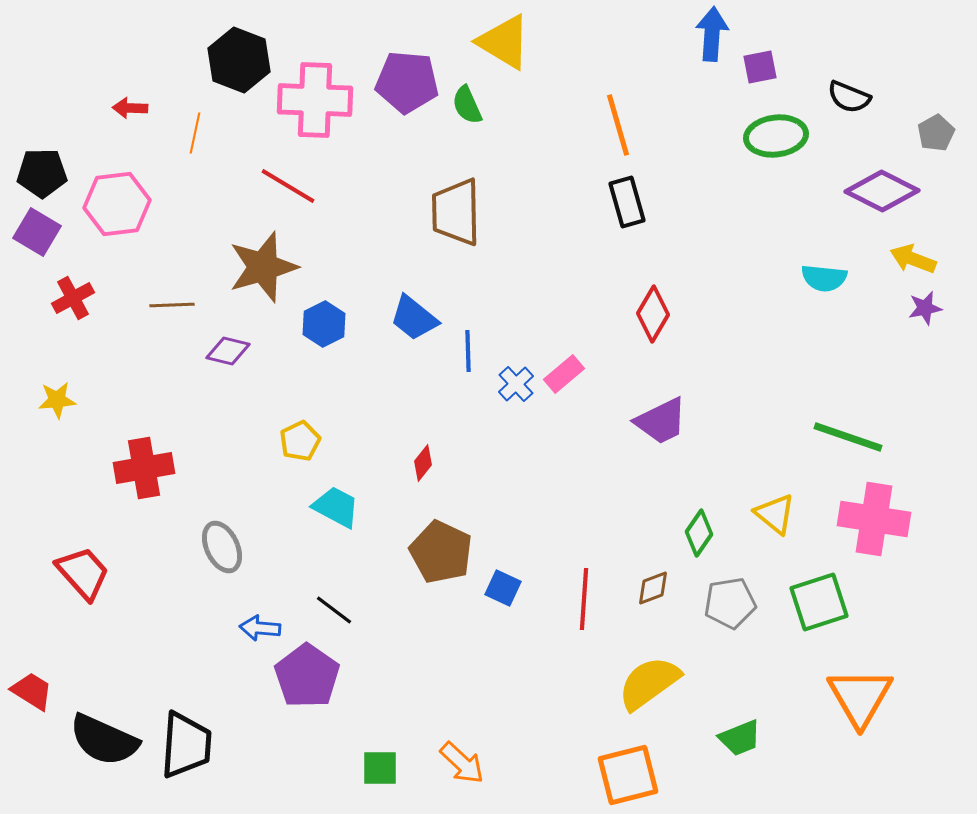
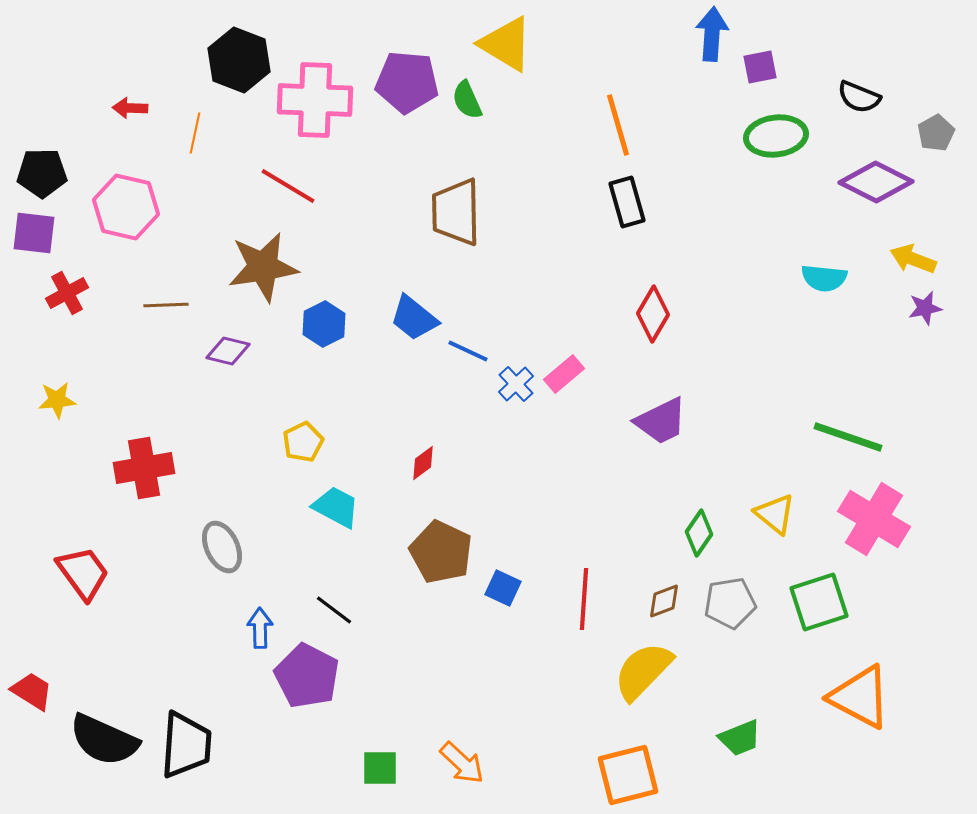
yellow triangle at (504, 42): moved 2 px right, 2 px down
black semicircle at (849, 97): moved 10 px right
green semicircle at (467, 105): moved 5 px up
purple diamond at (882, 191): moved 6 px left, 9 px up
pink hexagon at (117, 204): moved 9 px right, 3 px down; rotated 20 degrees clockwise
purple square at (37, 232): moved 3 px left, 1 px down; rotated 24 degrees counterclockwise
brown star at (263, 267): rotated 8 degrees clockwise
red cross at (73, 298): moved 6 px left, 5 px up
brown line at (172, 305): moved 6 px left
blue line at (468, 351): rotated 63 degrees counterclockwise
yellow pentagon at (300, 441): moved 3 px right, 1 px down
red diamond at (423, 463): rotated 15 degrees clockwise
pink cross at (874, 519): rotated 22 degrees clockwise
red trapezoid at (83, 573): rotated 6 degrees clockwise
brown diamond at (653, 588): moved 11 px right, 13 px down
blue arrow at (260, 628): rotated 84 degrees clockwise
purple pentagon at (307, 676): rotated 8 degrees counterclockwise
yellow semicircle at (649, 683): moved 6 px left, 12 px up; rotated 10 degrees counterclockwise
orange triangle at (860, 697): rotated 32 degrees counterclockwise
